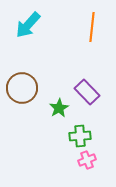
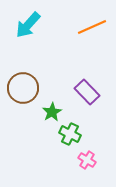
orange line: rotated 60 degrees clockwise
brown circle: moved 1 px right
green star: moved 7 px left, 4 px down
green cross: moved 10 px left, 2 px up; rotated 30 degrees clockwise
pink cross: rotated 36 degrees counterclockwise
